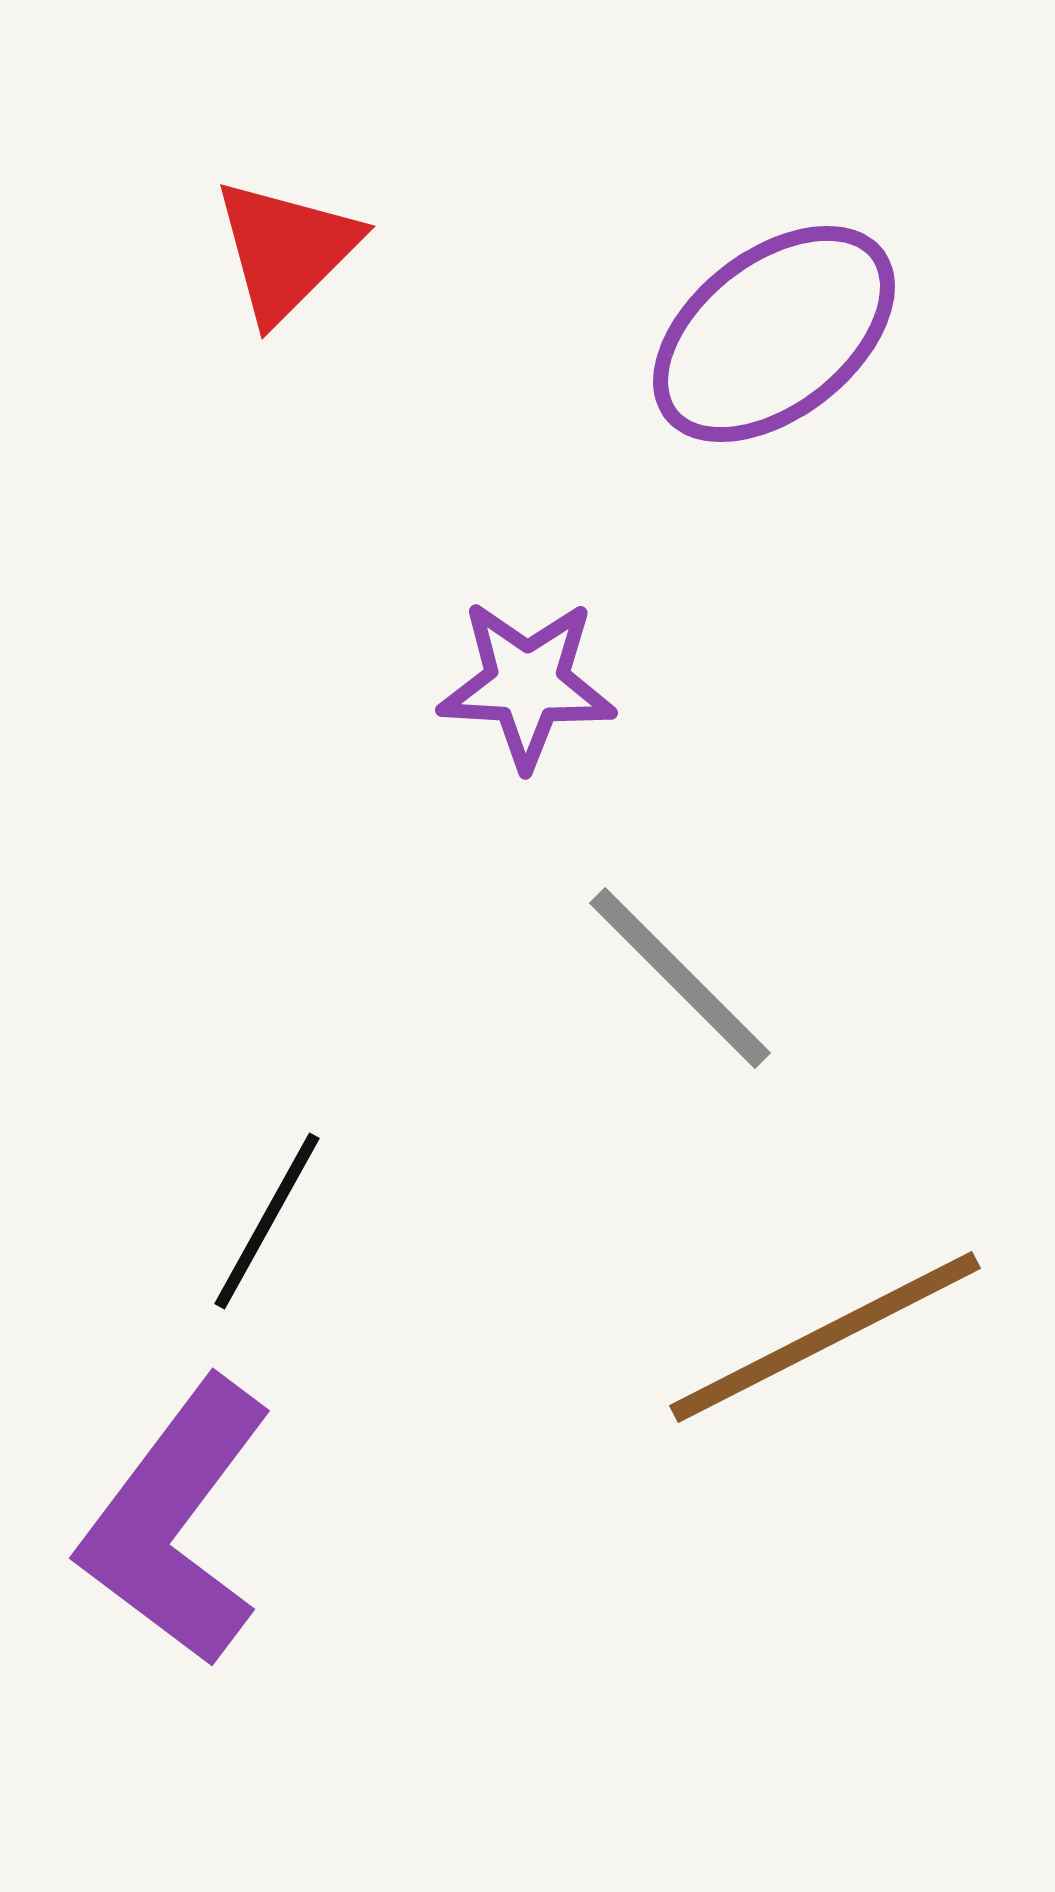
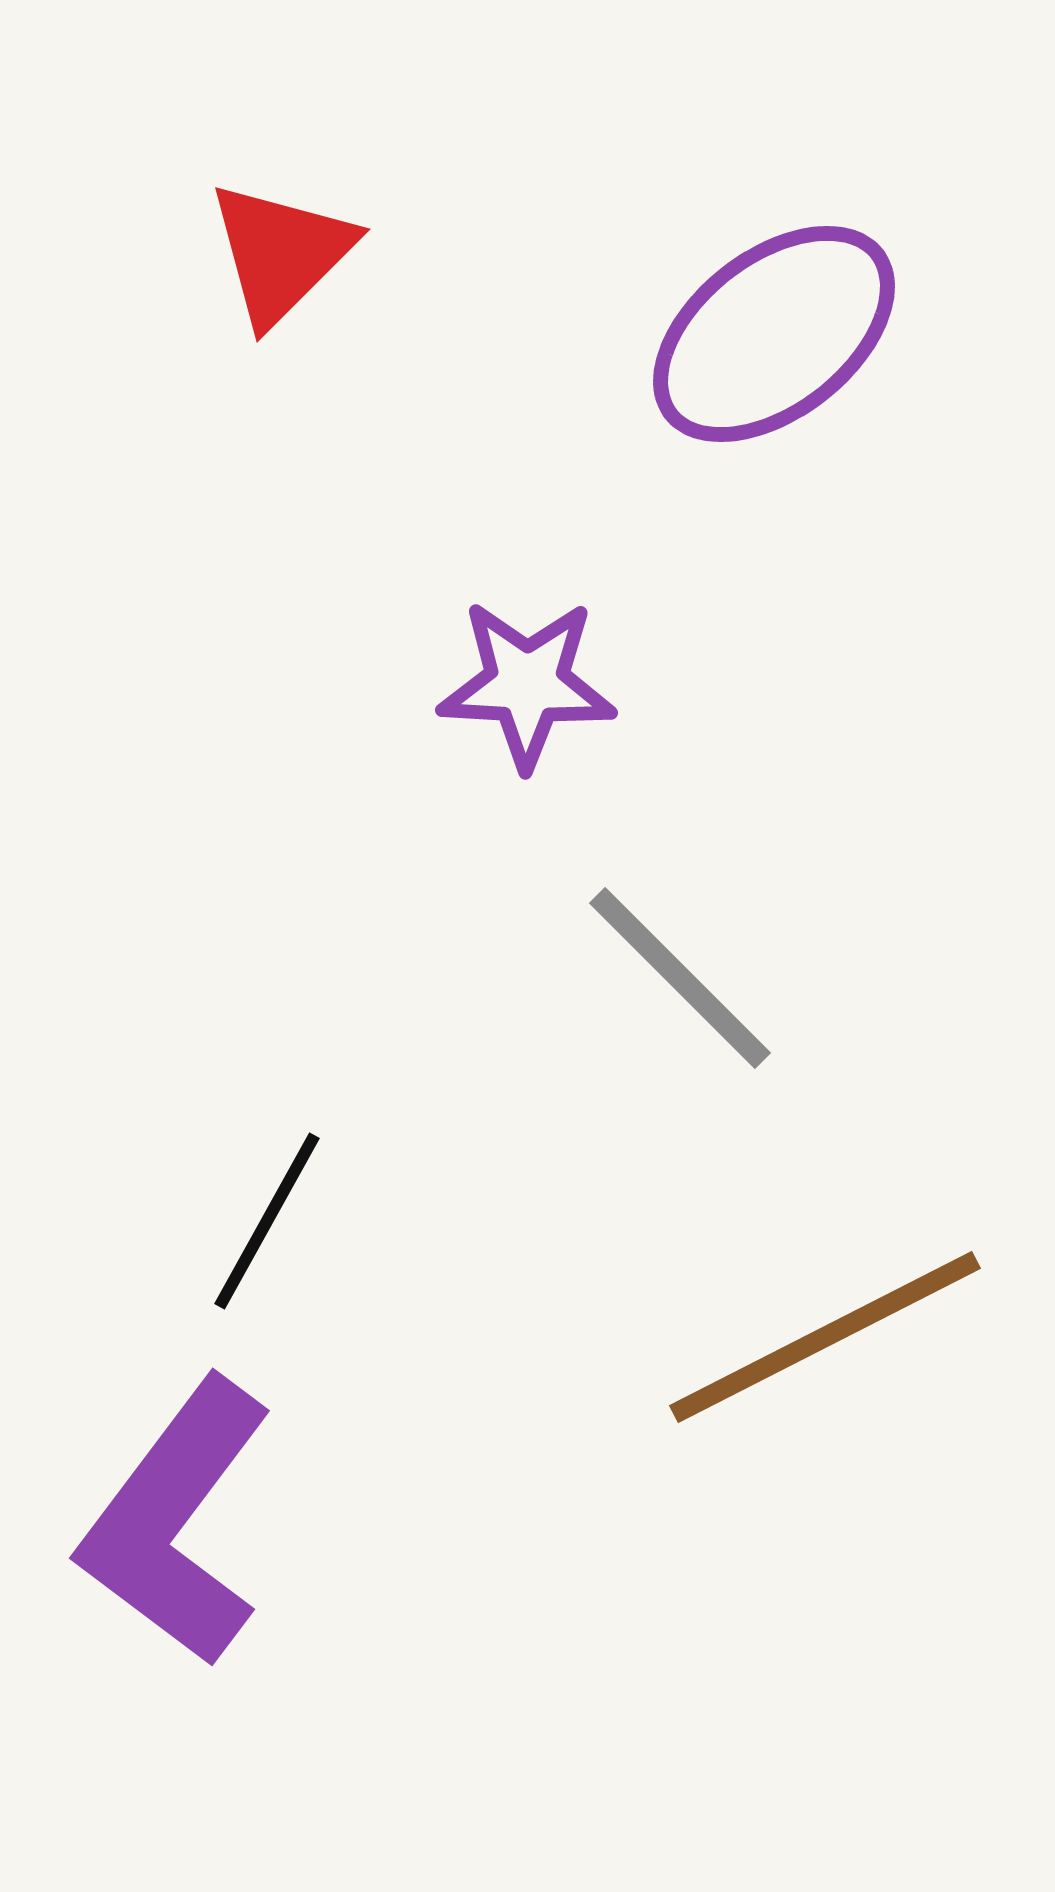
red triangle: moved 5 px left, 3 px down
